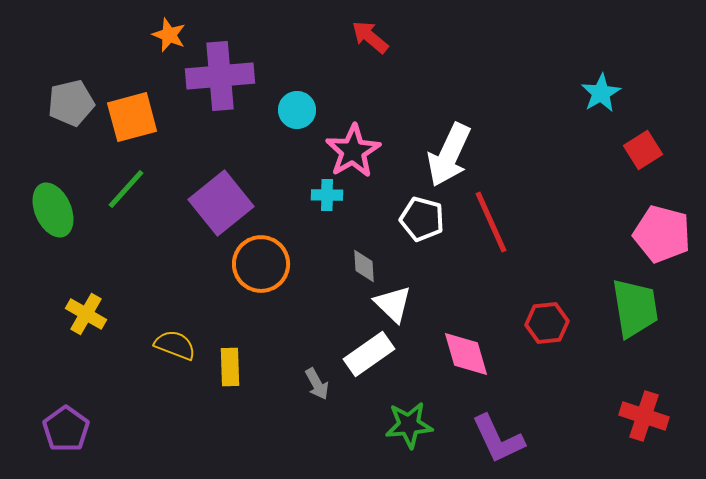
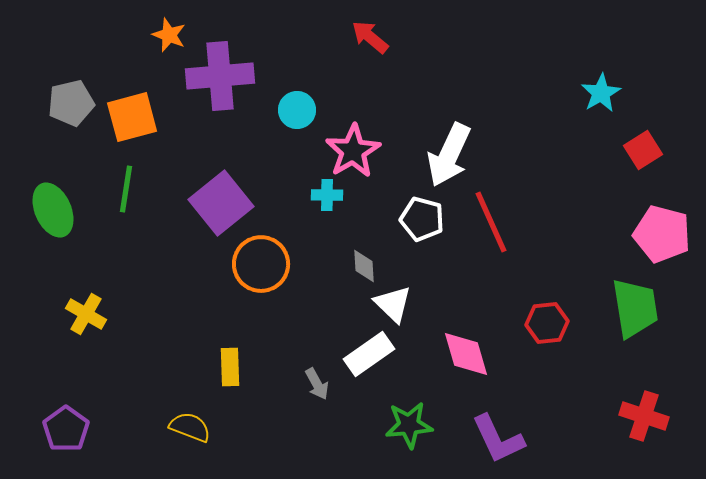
green line: rotated 33 degrees counterclockwise
yellow semicircle: moved 15 px right, 82 px down
